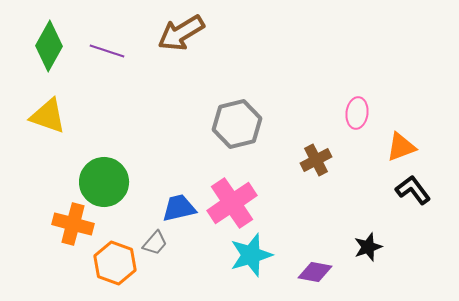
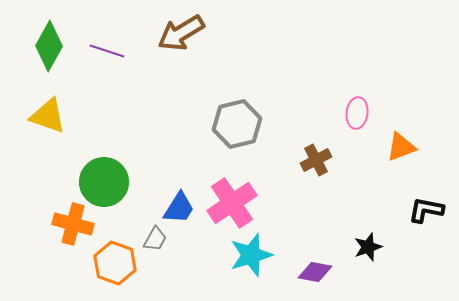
black L-shape: moved 13 px right, 20 px down; rotated 42 degrees counterclockwise
blue trapezoid: rotated 135 degrees clockwise
gray trapezoid: moved 4 px up; rotated 12 degrees counterclockwise
